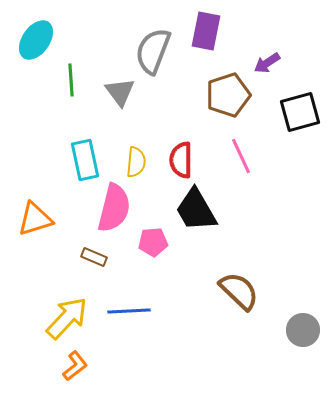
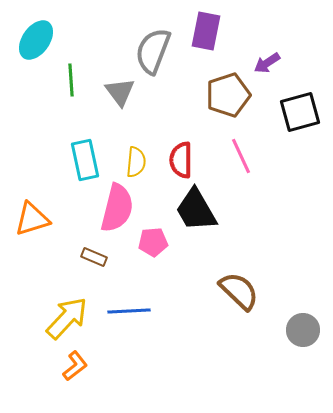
pink semicircle: moved 3 px right
orange triangle: moved 3 px left
